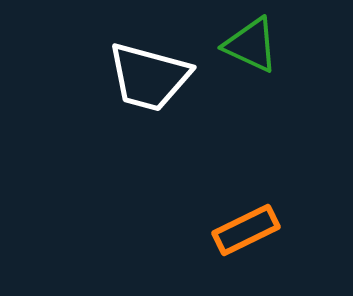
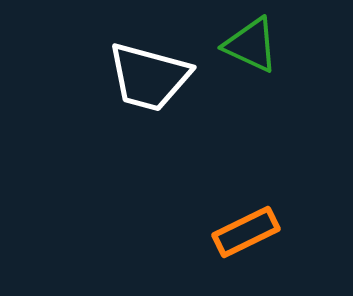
orange rectangle: moved 2 px down
